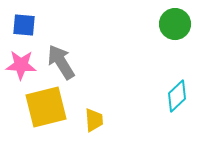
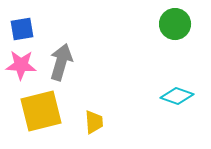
blue square: moved 2 px left, 4 px down; rotated 15 degrees counterclockwise
gray arrow: rotated 48 degrees clockwise
cyan diamond: rotated 64 degrees clockwise
yellow square: moved 5 px left, 4 px down
yellow trapezoid: moved 2 px down
